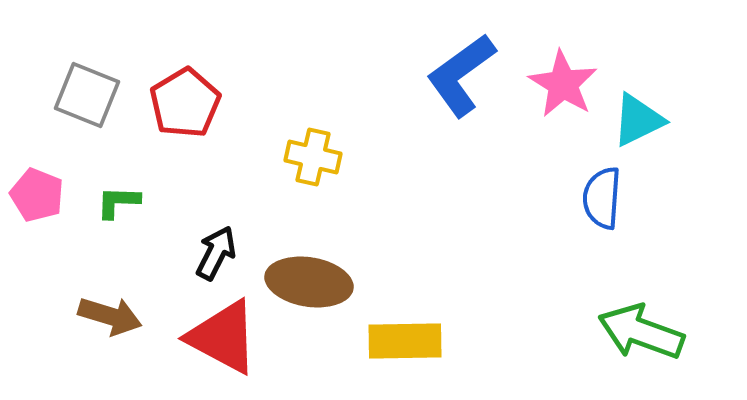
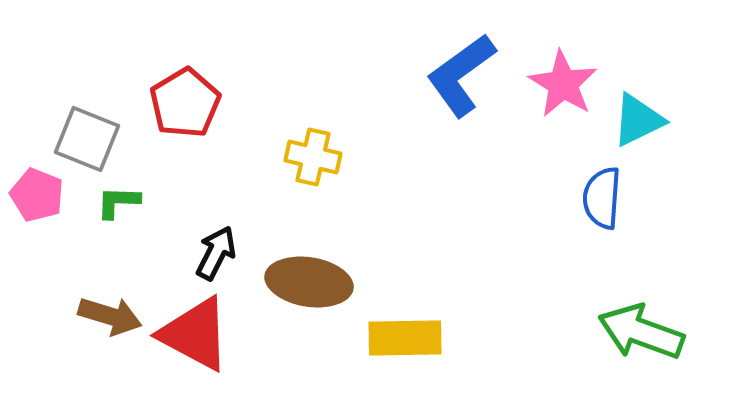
gray square: moved 44 px down
red triangle: moved 28 px left, 3 px up
yellow rectangle: moved 3 px up
